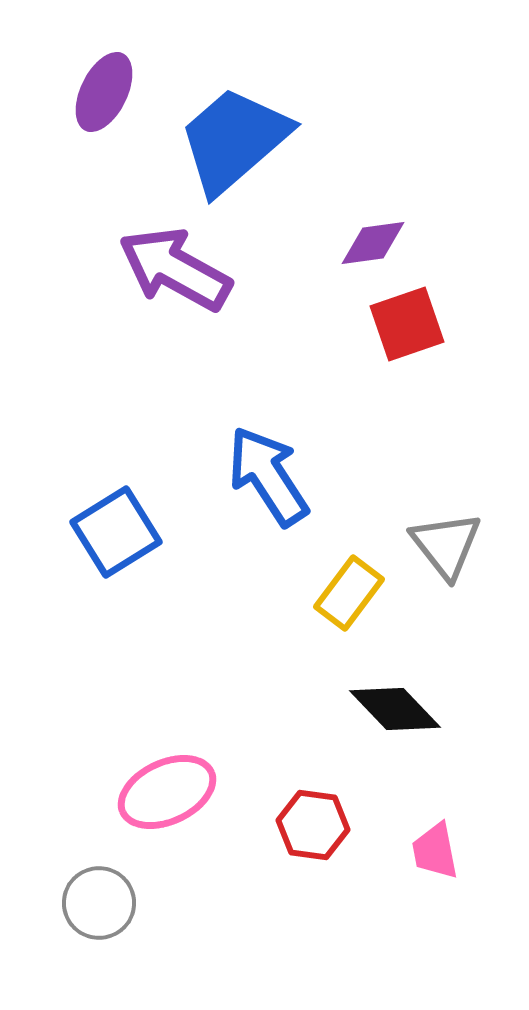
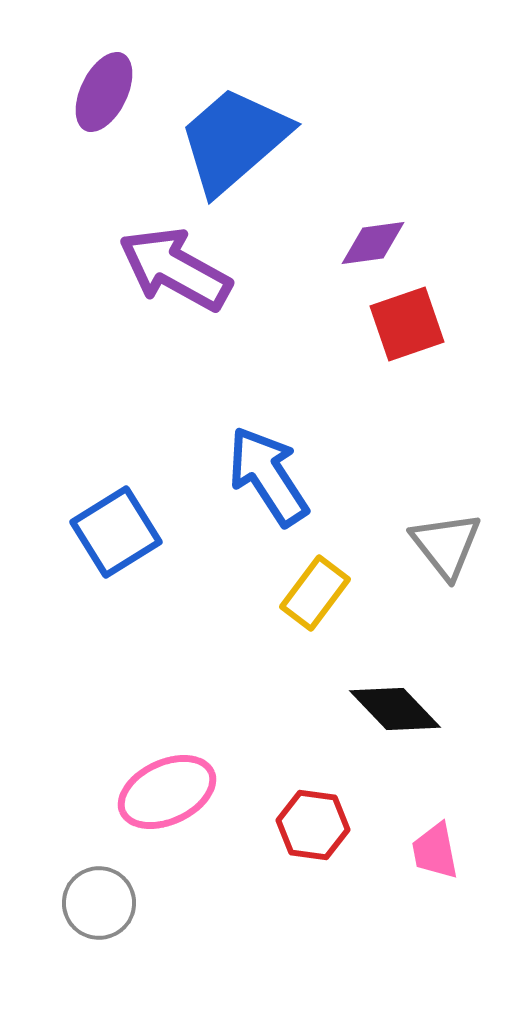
yellow rectangle: moved 34 px left
